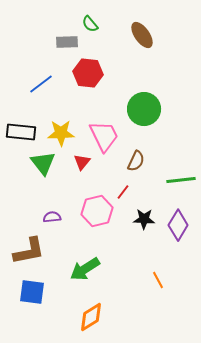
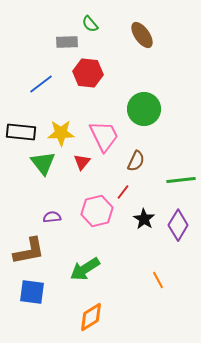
black star: rotated 30 degrees clockwise
